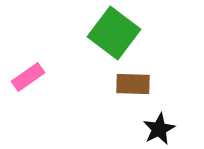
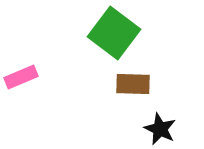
pink rectangle: moved 7 px left; rotated 12 degrees clockwise
black star: moved 1 px right; rotated 20 degrees counterclockwise
